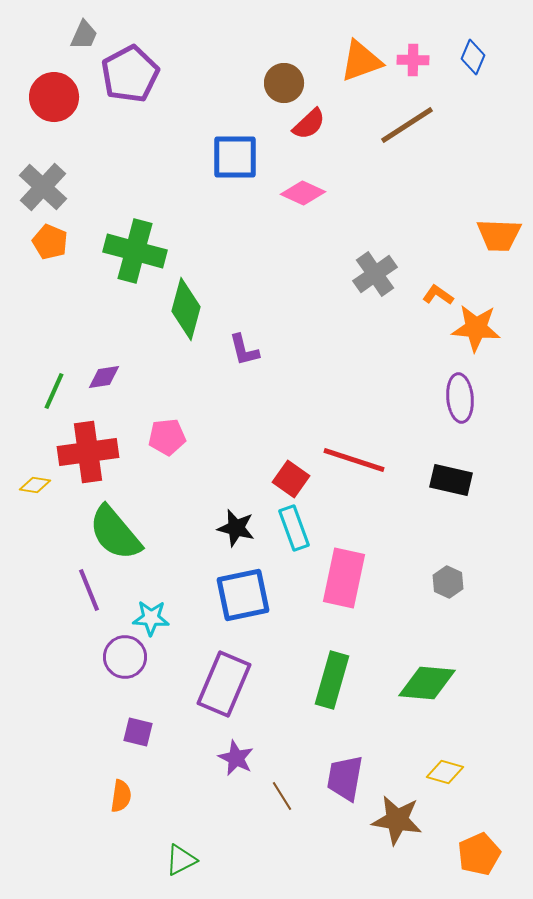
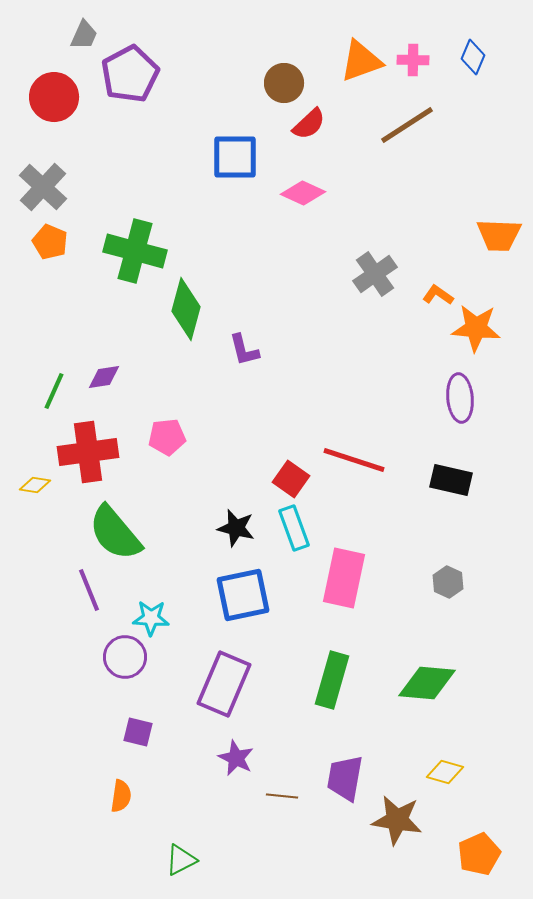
brown line at (282, 796): rotated 52 degrees counterclockwise
